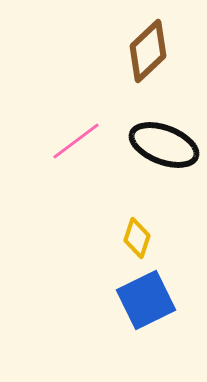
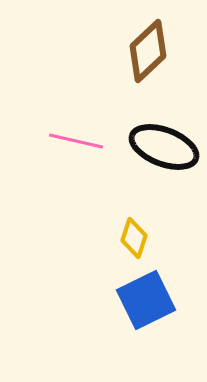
pink line: rotated 50 degrees clockwise
black ellipse: moved 2 px down
yellow diamond: moved 3 px left
